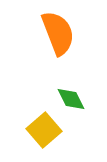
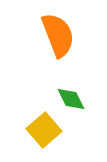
orange semicircle: moved 2 px down
